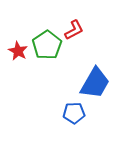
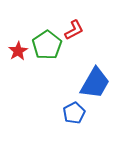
red star: rotated 12 degrees clockwise
blue pentagon: rotated 25 degrees counterclockwise
